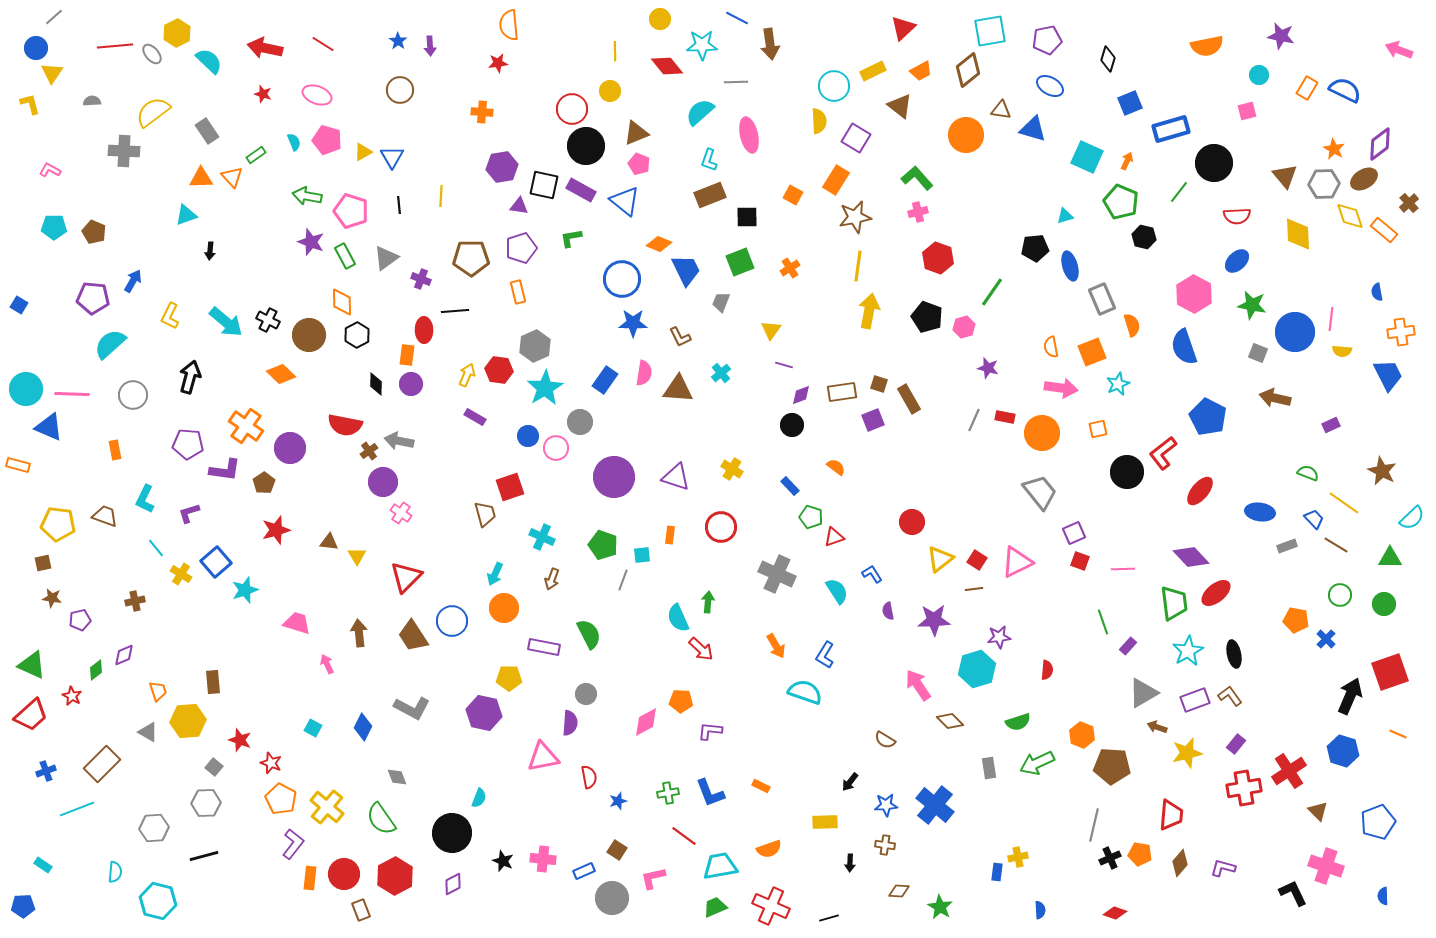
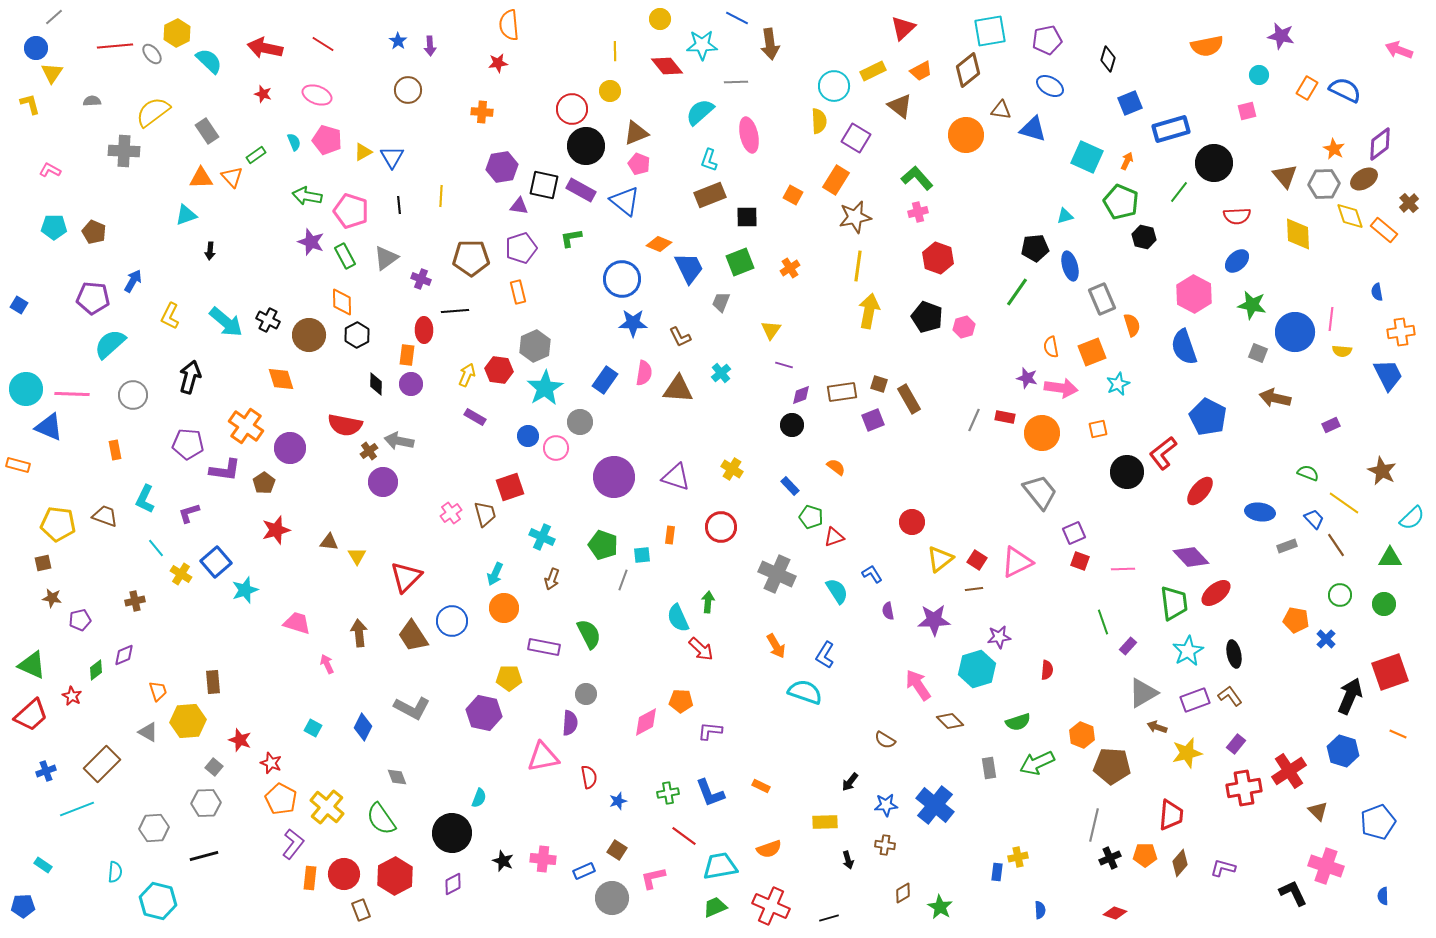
brown circle at (400, 90): moved 8 px right
blue trapezoid at (686, 270): moved 3 px right, 2 px up
green line at (992, 292): moved 25 px right
purple star at (988, 368): moved 39 px right, 10 px down
orange diamond at (281, 374): moved 5 px down; rotated 28 degrees clockwise
pink cross at (401, 513): moved 50 px right; rotated 20 degrees clockwise
brown line at (1336, 545): rotated 25 degrees clockwise
orange pentagon at (1140, 854): moved 5 px right, 1 px down; rotated 10 degrees counterclockwise
black arrow at (850, 863): moved 2 px left, 3 px up; rotated 18 degrees counterclockwise
brown diamond at (899, 891): moved 4 px right, 2 px down; rotated 35 degrees counterclockwise
